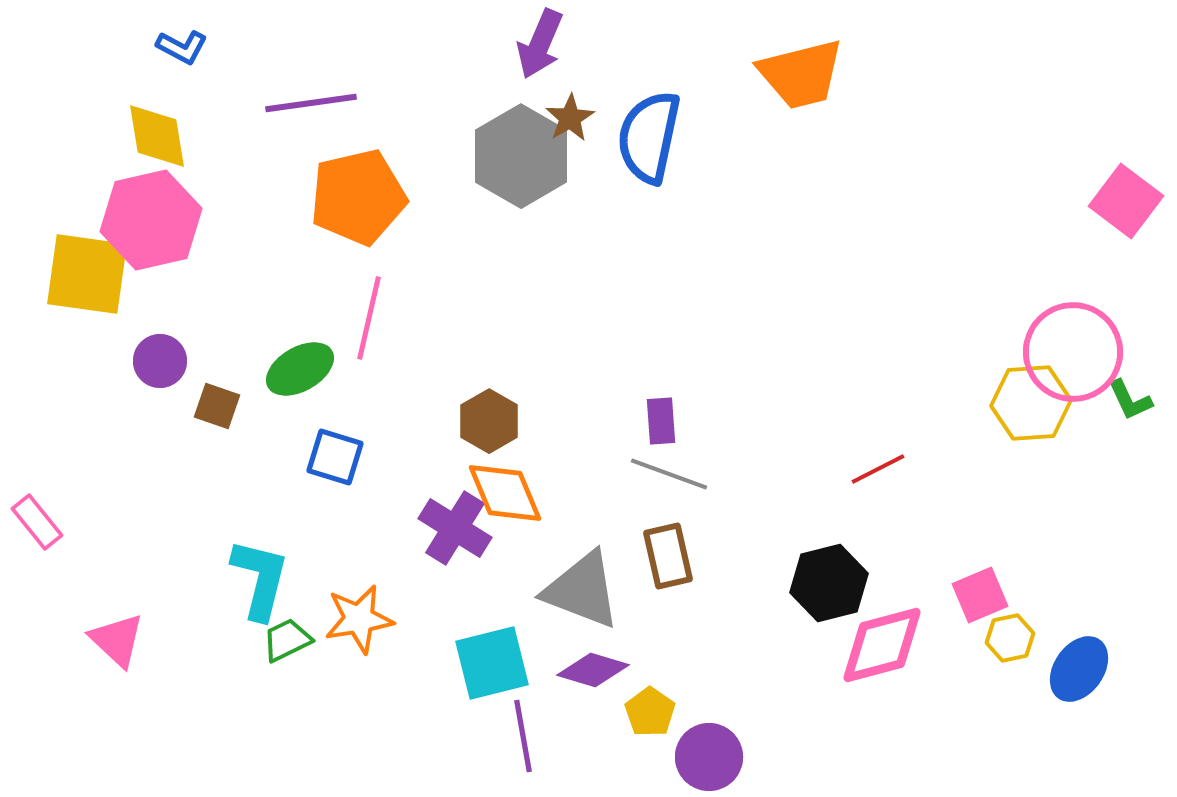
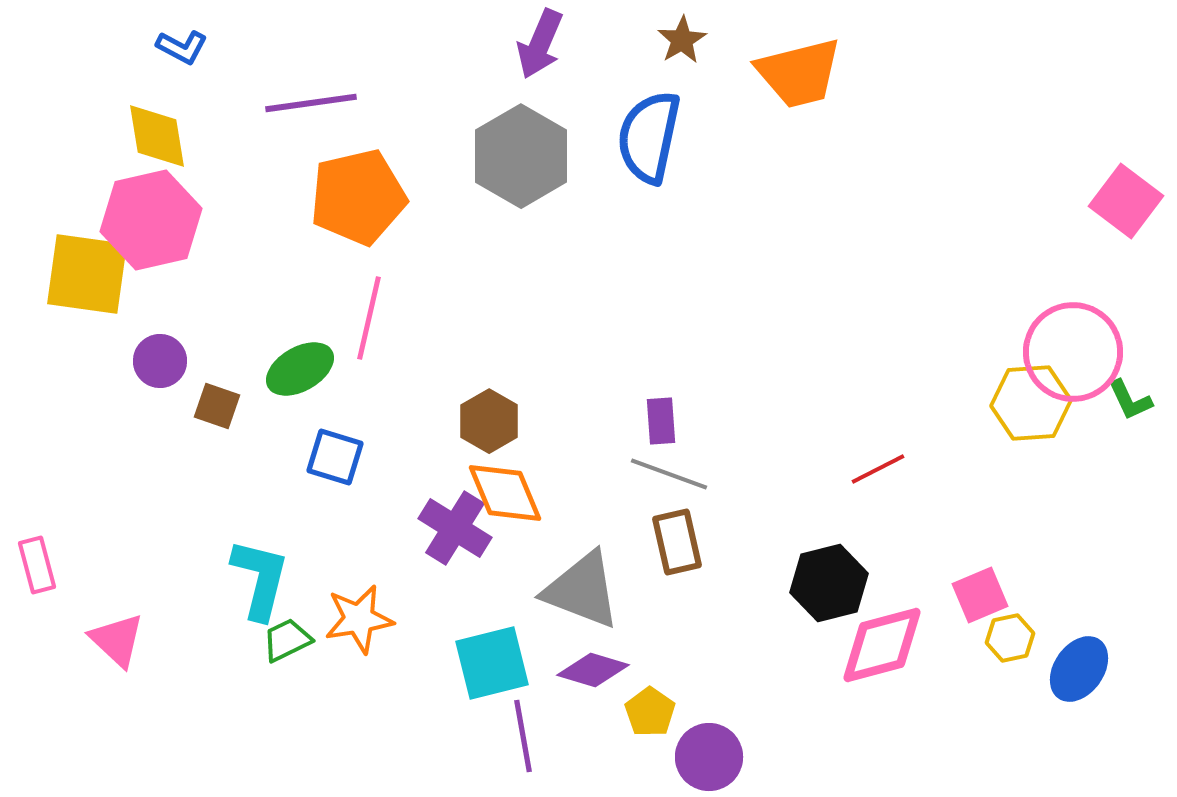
orange trapezoid at (801, 74): moved 2 px left, 1 px up
brown star at (570, 118): moved 112 px right, 78 px up
pink rectangle at (37, 522): moved 43 px down; rotated 24 degrees clockwise
brown rectangle at (668, 556): moved 9 px right, 14 px up
